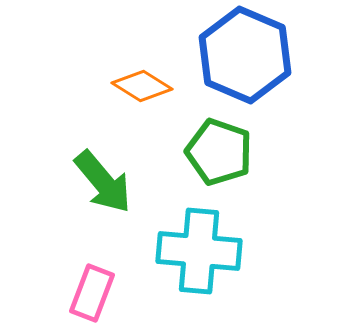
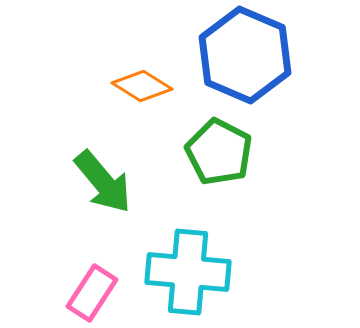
green pentagon: rotated 8 degrees clockwise
cyan cross: moved 11 px left, 21 px down
pink rectangle: rotated 12 degrees clockwise
